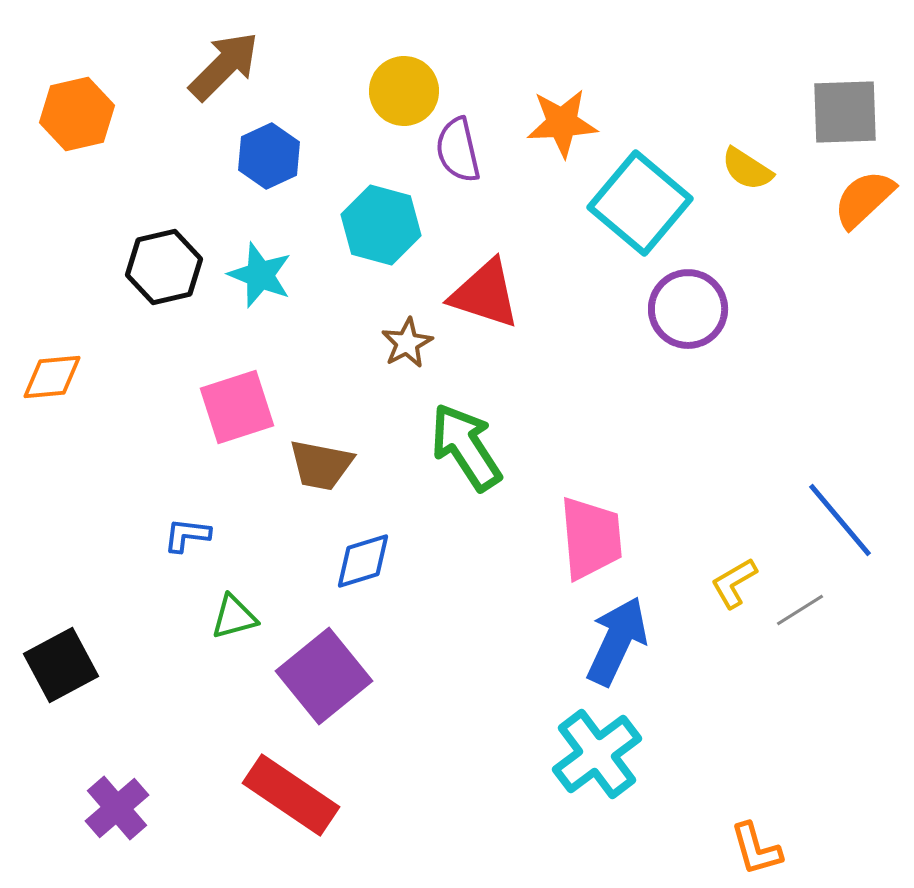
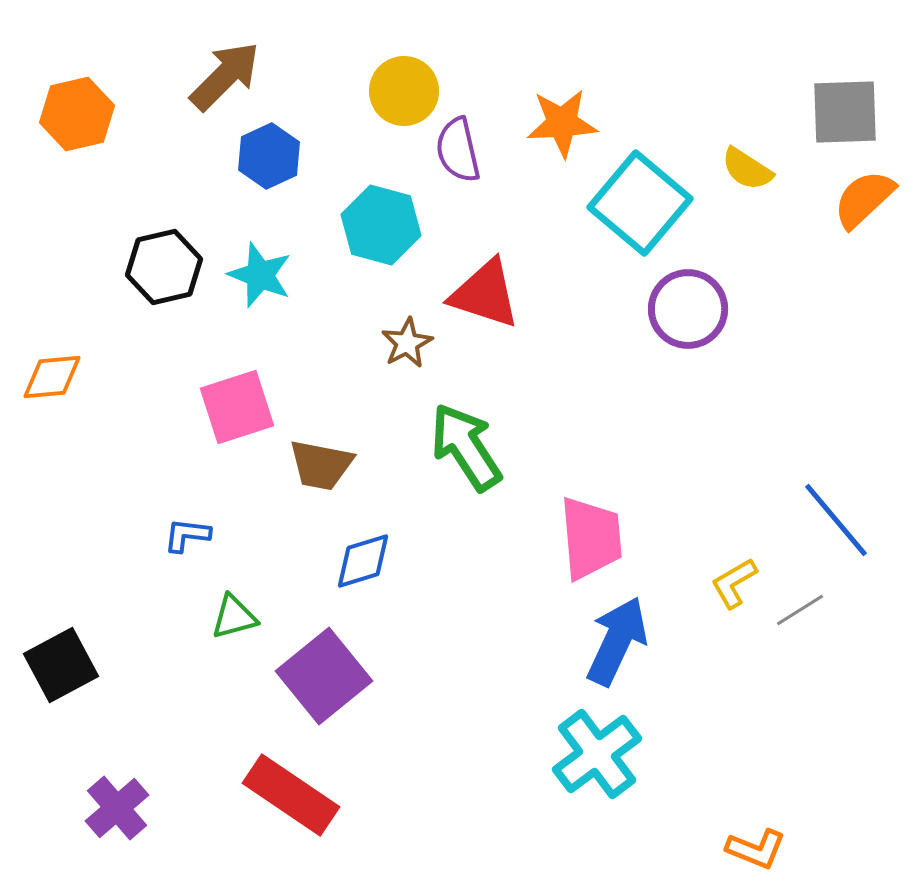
brown arrow: moved 1 px right, 10 px down
blue line: moved 4 px left
orange L-shape: rotated 52 degrees counterclockwise
